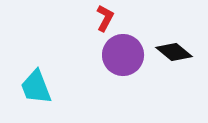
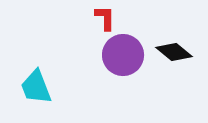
red L-shape: rotated 28 degrees counterclockwise
